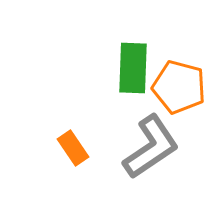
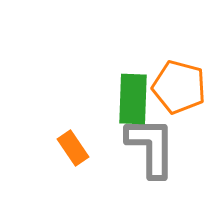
green rectangle: moved 31 px down
gray L-shape: rotated 56 degrees counterclockwise
